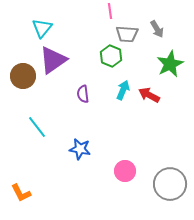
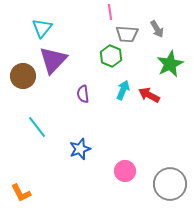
pink line: moved 1 px down
purple triangle: rotated 12 degrees counterclockwise
blue star: rotated 30 degrees counterclockwise
